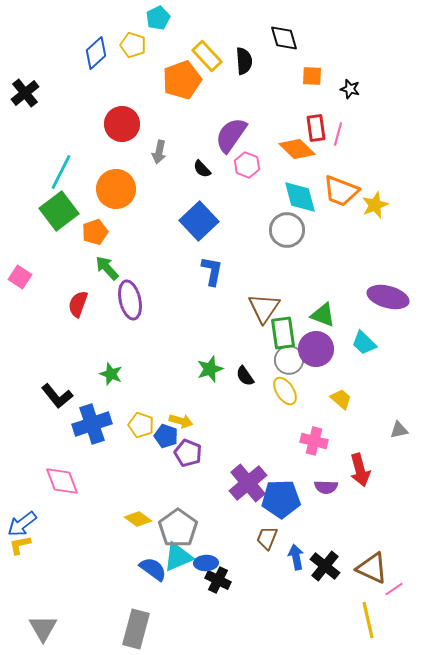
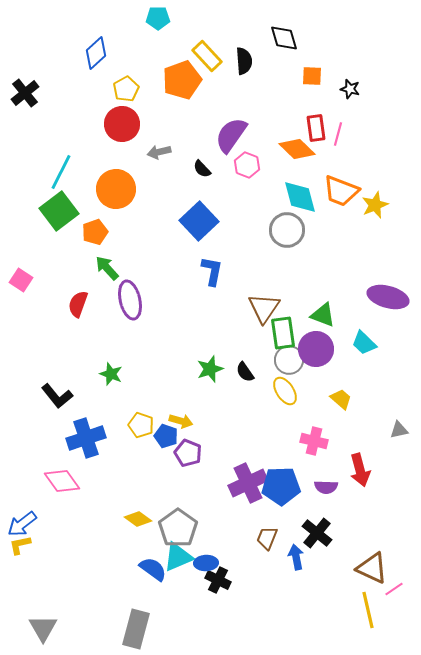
cyan pentagon at (158, 18): rotated 25 degrees clockwise
yellow pentagon at (133, 45): moved 7 px left, 44 px down; rotated 25 degrees clockwise
gray arrow at (159, 152): rotated 65 degrees clockwise
pink square at (20, 277): moved 1 px right, 3 px down
black semicircle at (245, 376): moved 4 px up
blue cross at (92, 424): moved 6 px left, 14 px down
pink diamond at (62, 481): rotated 15 degrees counterclockwise
purple cross at (248, 483): rotated 15 degrees clockwise
blue pentagon at (281, 499): moved 13 px up
black cross at (325, 566): moved 8 px left, 33 px up
yellow line at (368, 620): moved 10 px up
